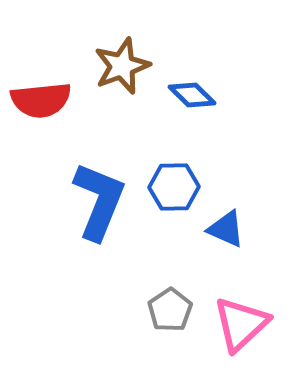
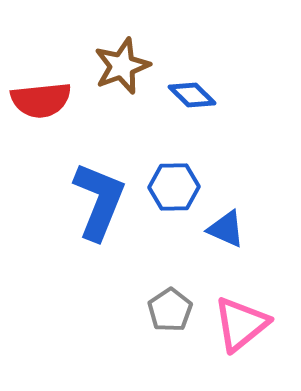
pink triangle: rotated 4 degrees clockwise
